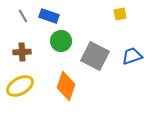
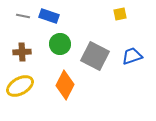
gray line: rotated 48 degrees counterclockwise
green circle: moved 1 px left, 3 px down
orange diamond: moved 1 px left, 1 px up; rotated 8 degrees clockwise
